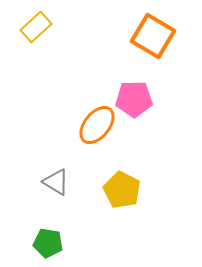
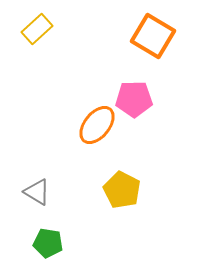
yellow rectangle: moved 1 px right, 2 px down
gray triangle: moved 19 px left, 10 px down
